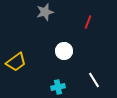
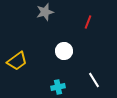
yellow trapezoid: moved 1 px right, 1 px up
